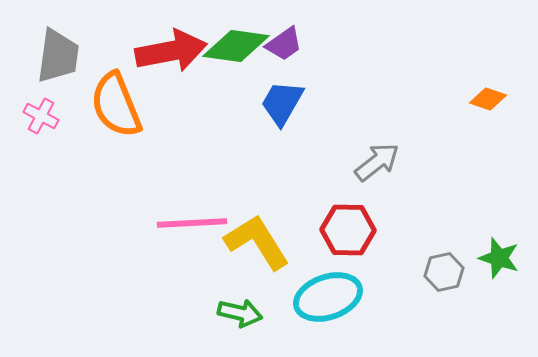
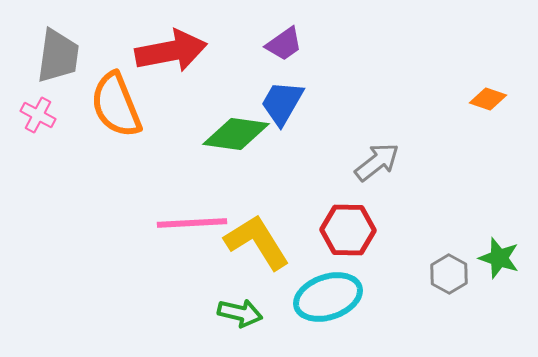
green diamond: moved 88 px down
pink cross: moved 3 px left, 1 px up
gray hexagon: moved 5 px right, 2 px down; rotated 18 degrees counterclockwise
